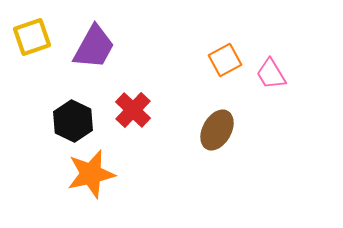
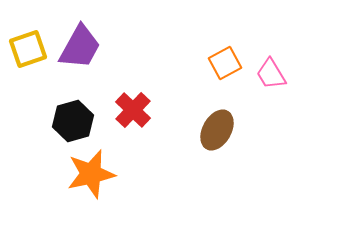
yellow square: moved 4 px left, 12 px down
purple trapezoid: moved 14 px left
orange square: moved 3 px down
black hexagon: rotated 18 degrees clockwise
